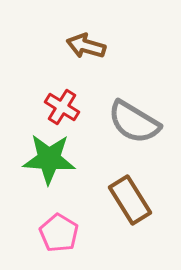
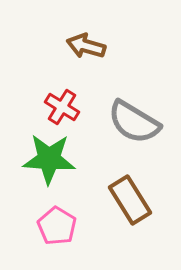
pink pentagon: moved 2 px left, 7 px up
